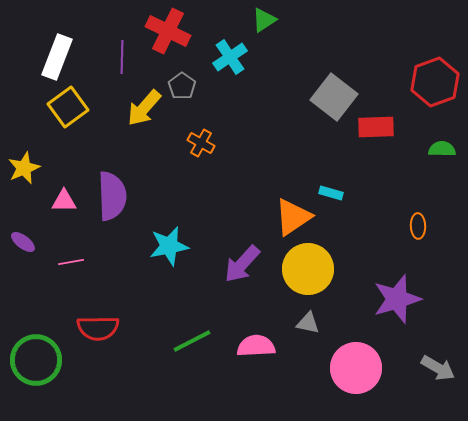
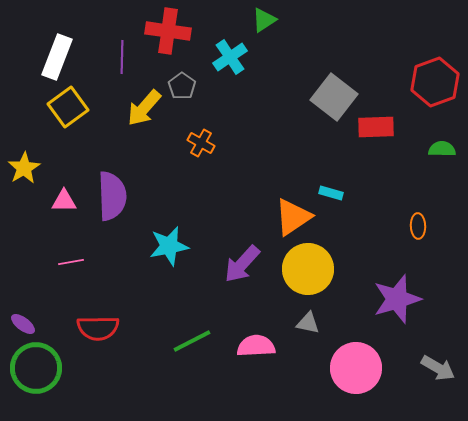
red cross: rotated 18 degrees counterclockwise
yellow star: rotated 8 degrees counterclockwise
purple ellipse: moved 82 px down
green circle: moved 8 px down
